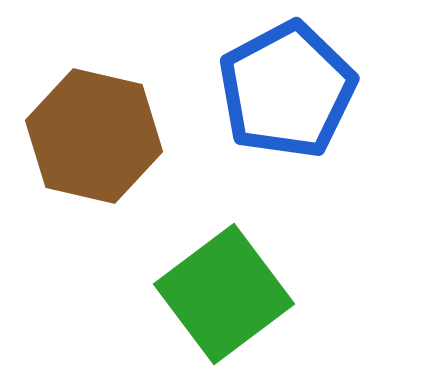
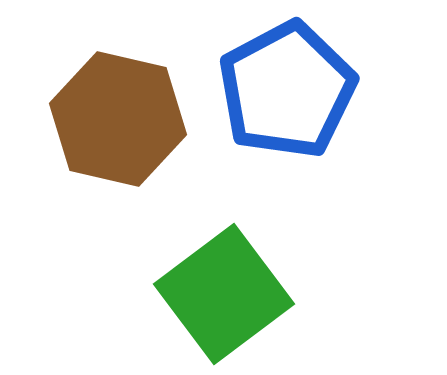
brown hexagon: moved 24 px right, 17 px up
